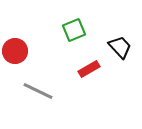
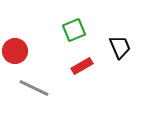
black trapezoid: rotated 20 degrees clockwise
red rectangle: moved 7 px left, 3 px up
gray line: moved 4 px left, 3 px up
